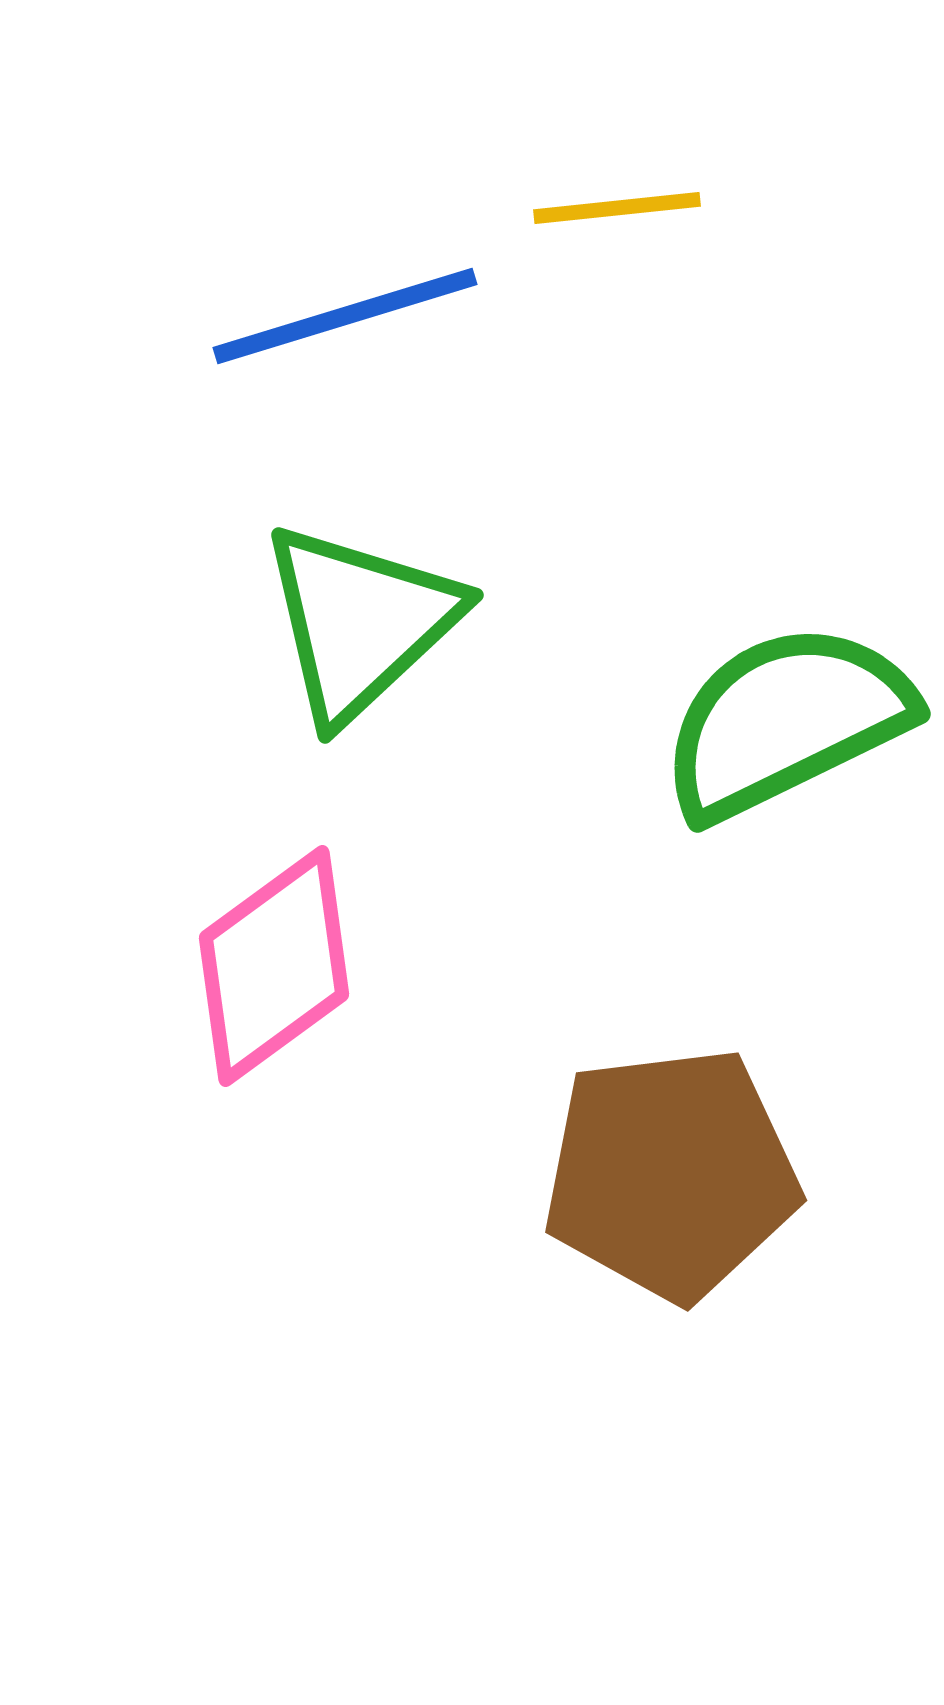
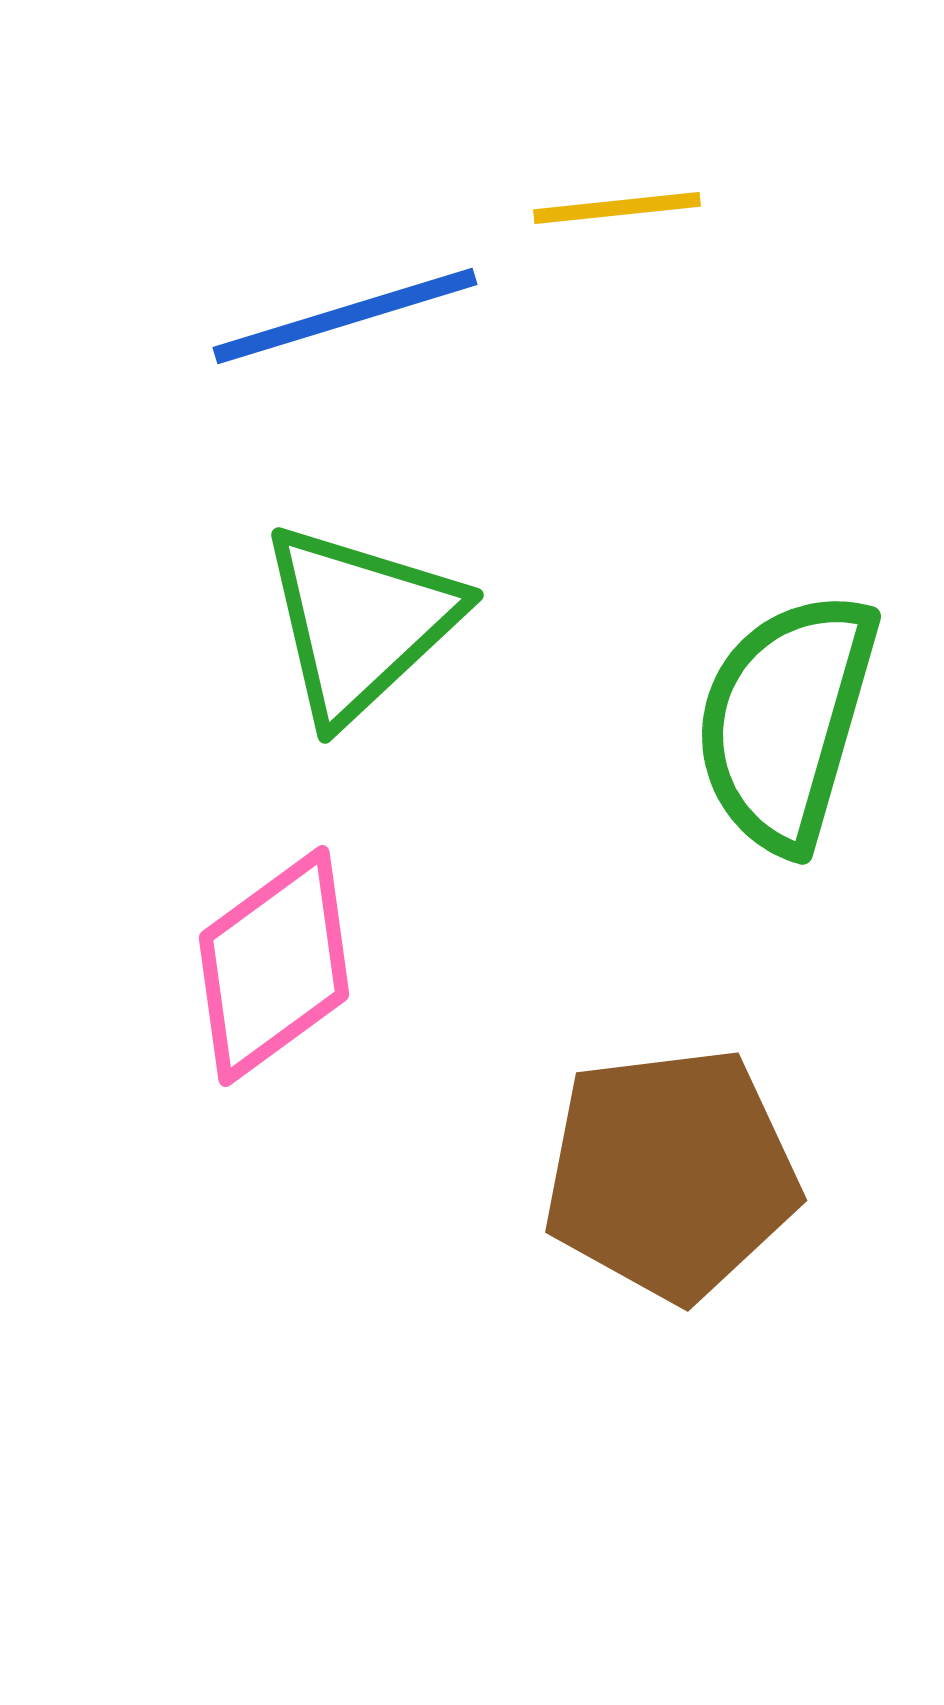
green semicircle: rotated 48 degrees counterclockwise
